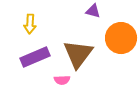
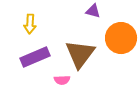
brown triangle: moved 2 px right
